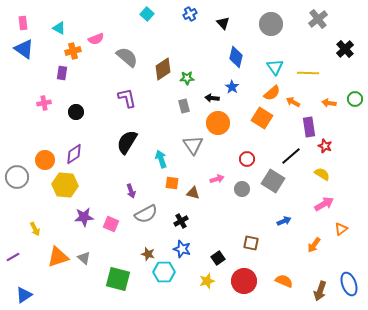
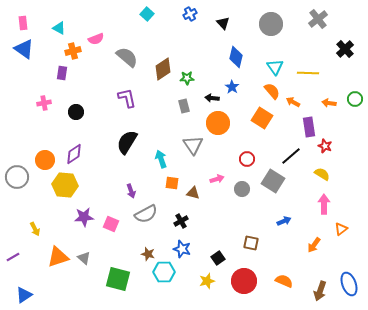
orange semicircle at (272, 93): moved 2 px up; rotated 90 degrees counterclockwise
pink arrow at (324, 204): rotated 60 degrees counterclockwise
